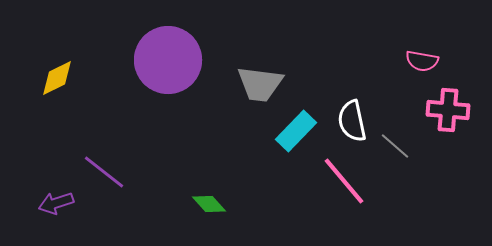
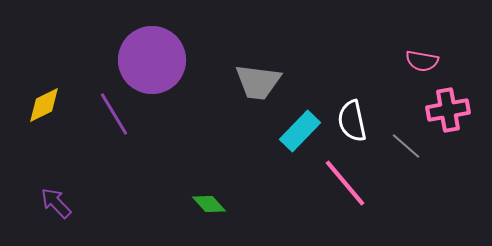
purple circle: moved 16 px left
yellow diamond: moved 13 px left, 27 px down
gray trapezoid: moved 2 px left, 2 px up
pink cross: rotated 15 degrees counterclockwise
cyan rectangle: moved 4 px right
gray line: moved 11 px right
purple line: moved 10 px right, 58 px up; rotated 21 degrees clockwise
pink line: moved 1 px right, 2 px down
purple arrow: rotated 64 degrees clockwise
